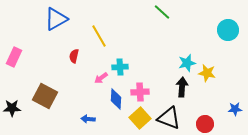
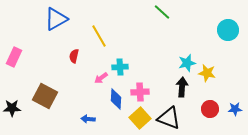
red circle: moved 5 px right, 15 px up
